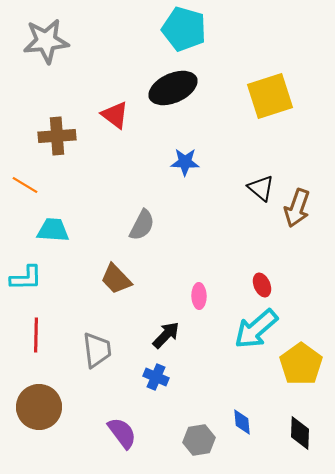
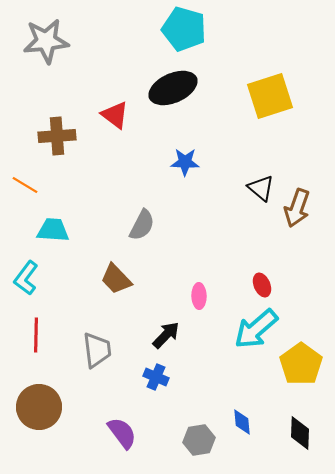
cyan L-shape: rotated 128 degrees clockwise
